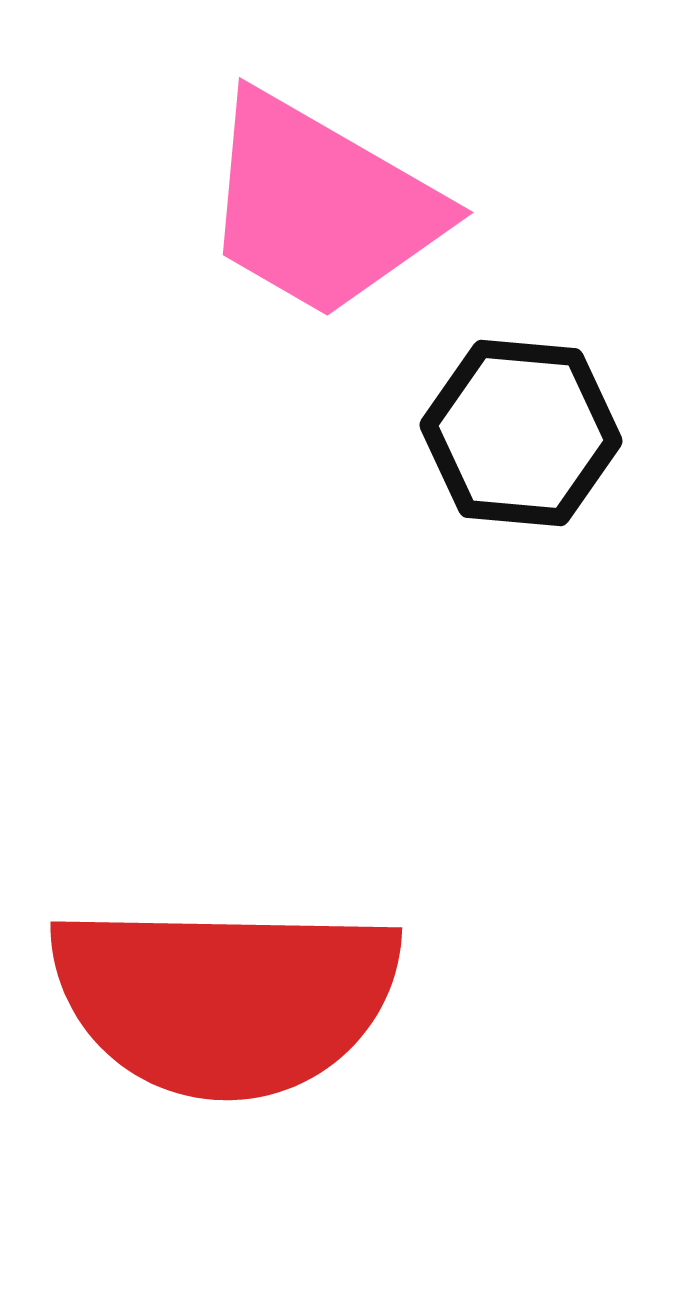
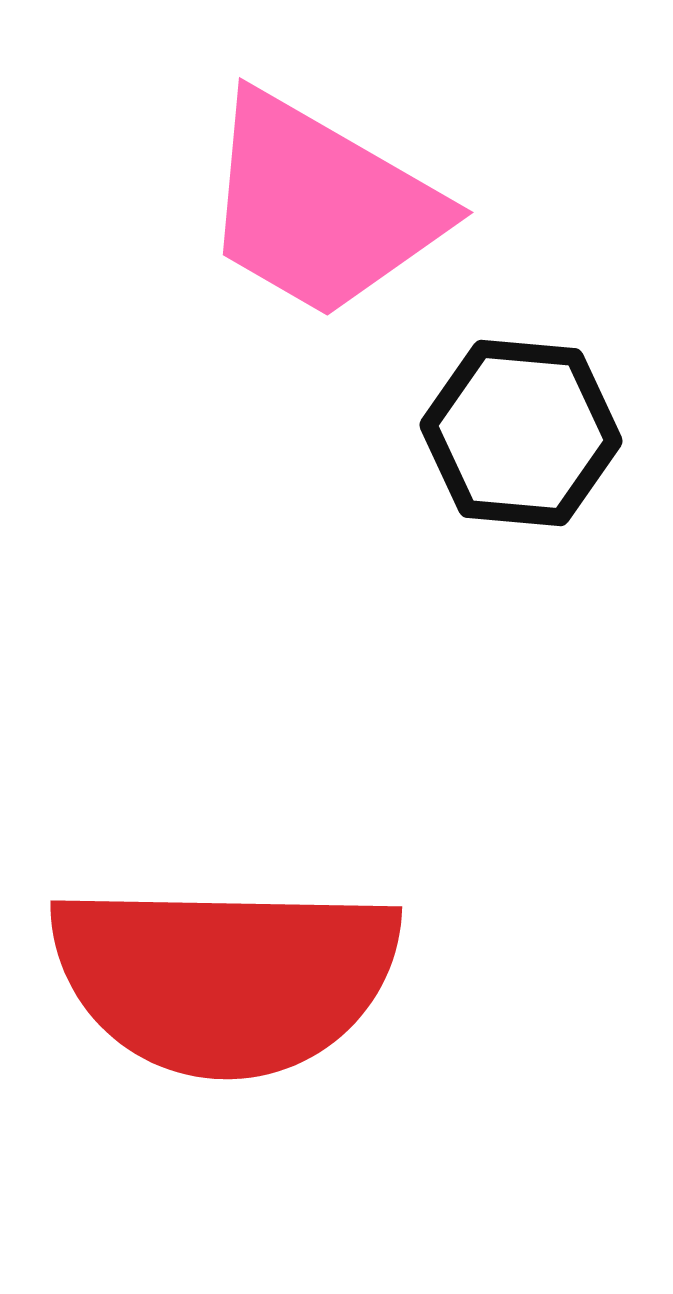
red semicircle: moved 21 px up
